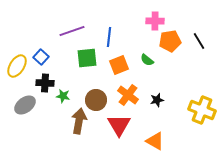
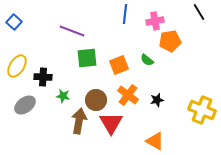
pink cross: rotated 12 degrees counterclockwise
purple line: rotated 40 degrees clockwise
blue line: moved 16 px right, 23 px up
black line: moved 29 px up
blue square: moved 27 px left, 35 px up
black cross: moved 2 px left, 6 px up
red triangle: moved 8 px left, 2 px up
